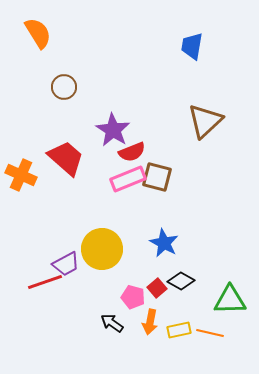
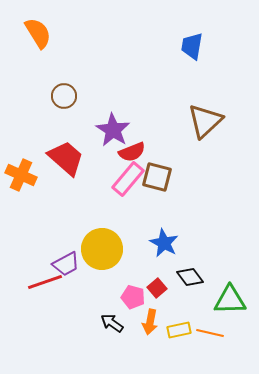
brown circle: moved 9 px down
pink rectangle: rotated 28 degrees counterclockwise
black diamond: moved 9 px right, 4 px up; rotated 24 degrees clockwise
